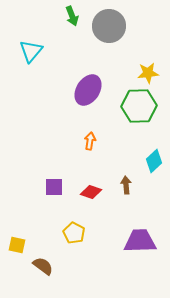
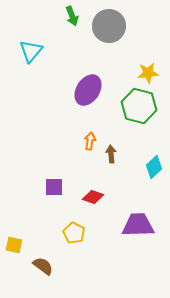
green hexagon: rotated 16 degrees clockwise
cyan diamond: moved 6 px down
brown arrow: moved 15 px left, 31 px up
red diamond: moved 2 px right, 5 px down
purple trapezoid: moved 2 px left, 16 px up
yellow square: moved 3 px left
